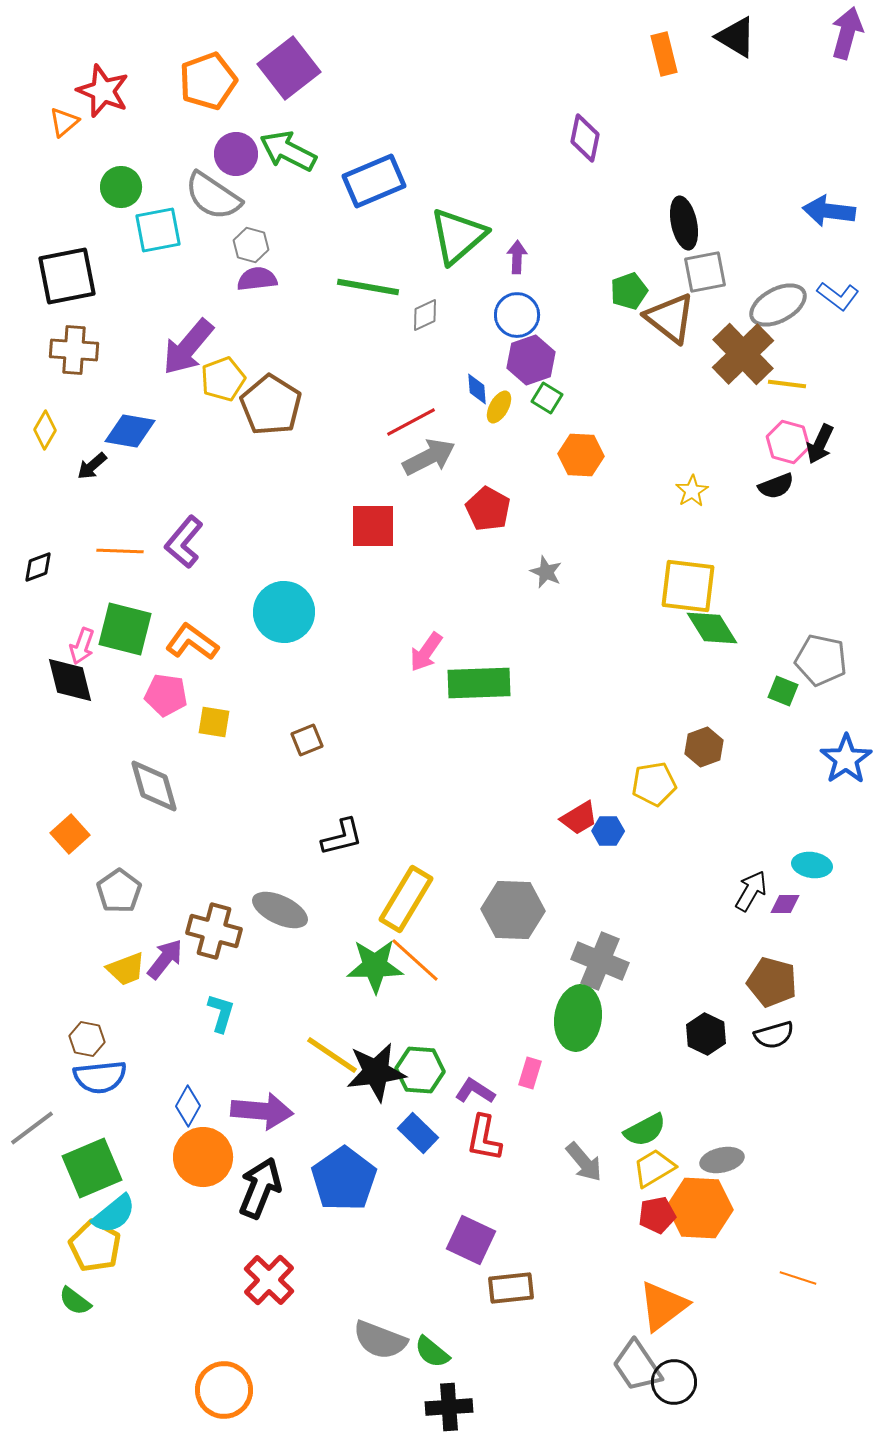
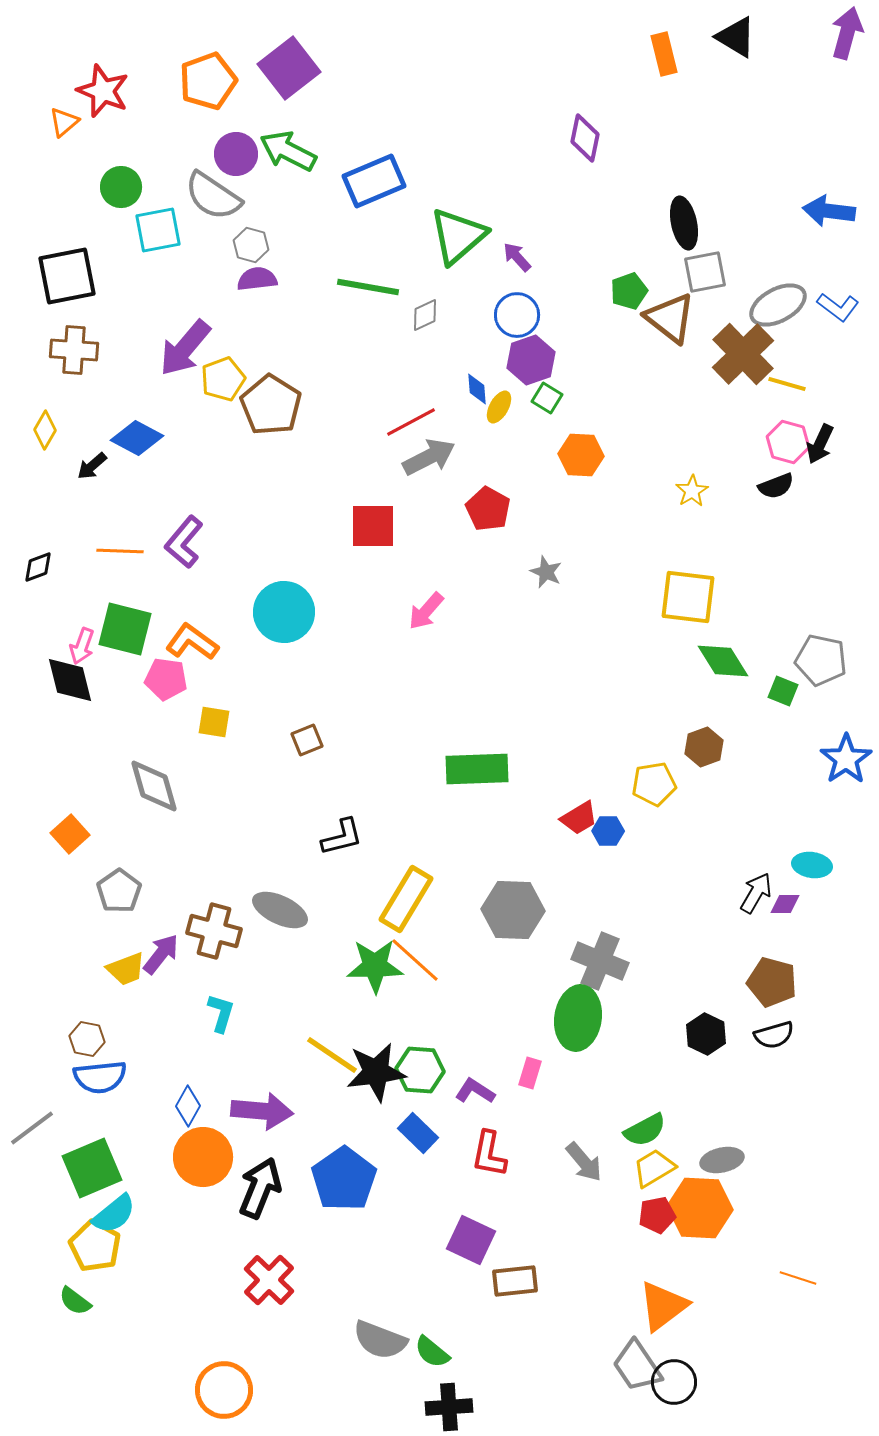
purple arrow at (517, 257): rotated 44 degrees counterclockwise
blue L-shape at (838, 296): moved 11 px down
purple arrow at (188, 347): moved 3 px left, 1 px down
yellow line at (787, 384): rotated 9 degrees clockwise
blue diamond at (130, 431): moved 7 px right, 7 px down; rotated 18 degrees clockwise
yellow square at (688, 586): moved 11 px down
green diamond at (712, 628): moved 11 px right, 33 px down
pink arrow at (426, 652): moved 41 px up; rotated 6 degrees clockwise
green rectangle at (479, 683): moved 2 px left, 86 px down
pink pentagon at (166, 695): moved 16 px up
black arrow at (751, 891): moved 5 px right, 2 px down
purple arrow at (165, 959): moved 4 px left, 5 px up
red L-shape at (484, 1138): moved 5 px right, 16 px down
brown rectangle at (511, 1288): moved 4 px right, 7 px up
